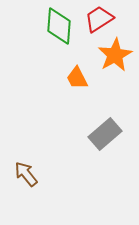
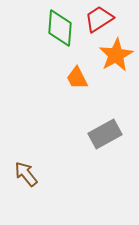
green diamond: moved 1 px right, 2 px down
orange star: moved 1 px right
gray rectangle: rotated 12 degrees clockwise
